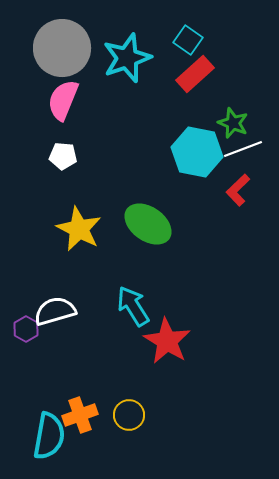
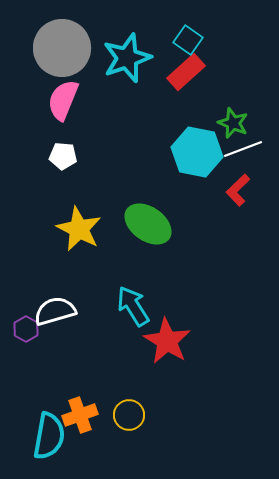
red rectangle: moved 9 px left, 2 px up
